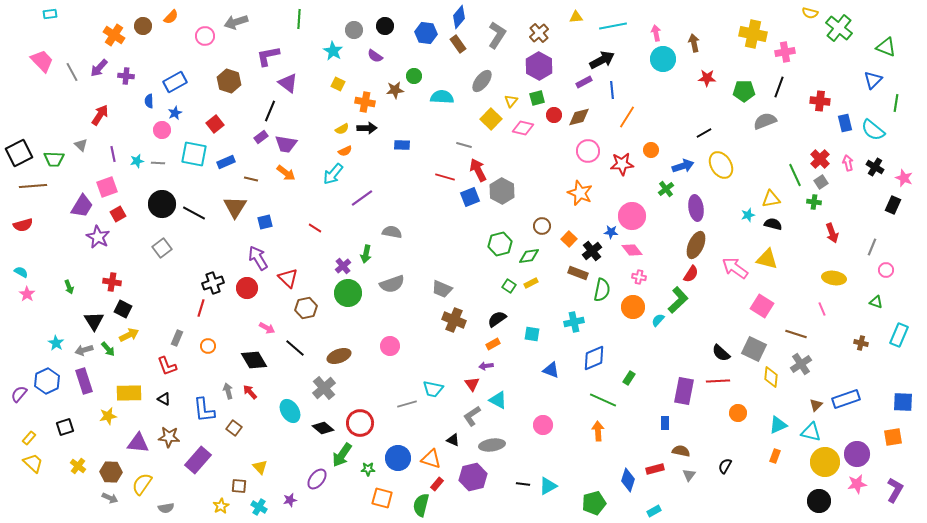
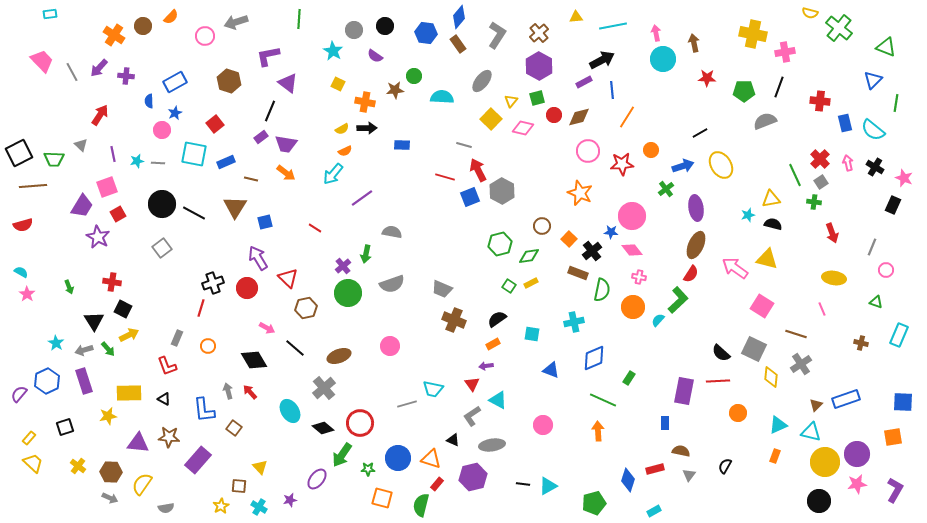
black line at (704, 133): moved 4 px left
